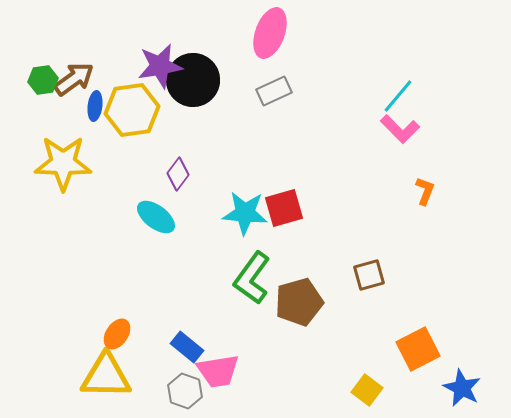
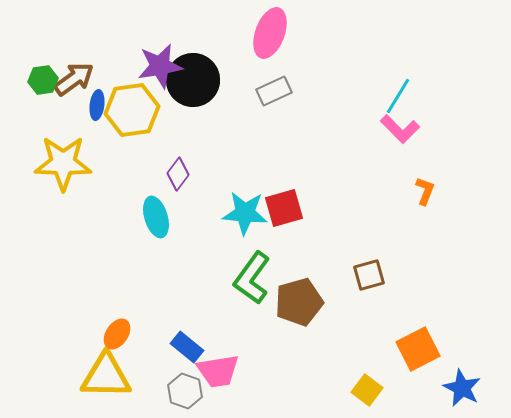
cyan line: rotated 9 degrees counterclockwise
blue ellipse: moved 2 px right, 1 px up
cyan ellipse: rotated 36 degrees clockwise
